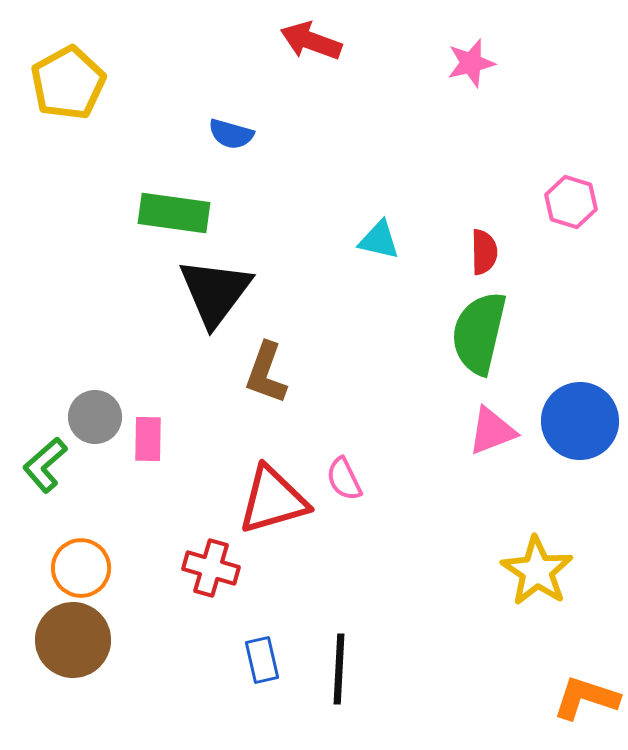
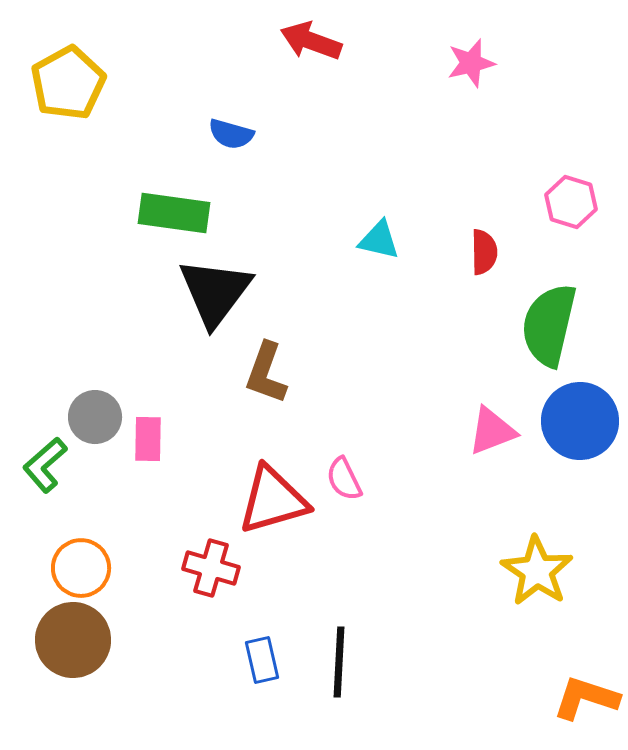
green semicircle: moved 70 px right, 8 px up
black line: moved 7 px up
